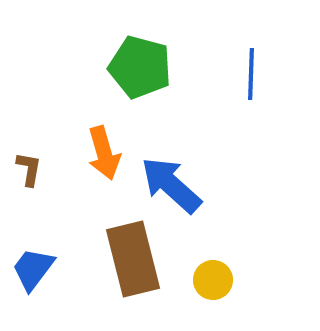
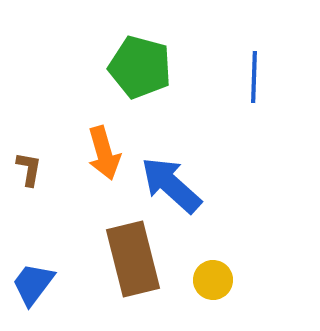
blue line: moved 3 px right, 3 px down
blue trapezoid: moved 15 px down
